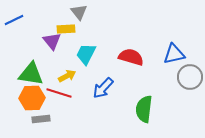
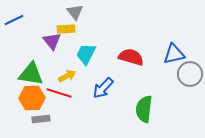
gray triangle: moved 4 px left
gray circle: moved 3 px up
